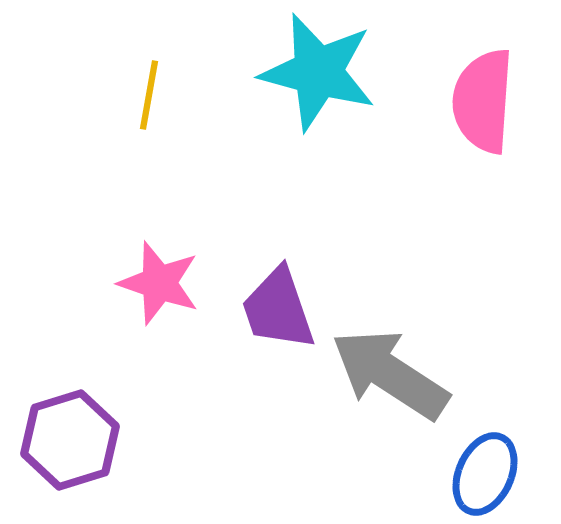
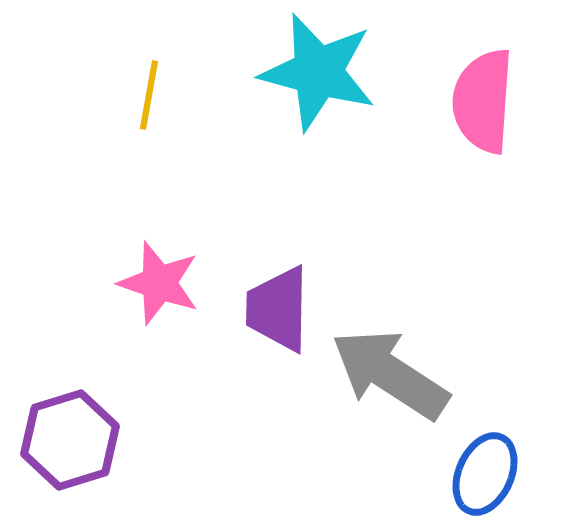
purple trapezoid: rotated 20 degrees clockwise
